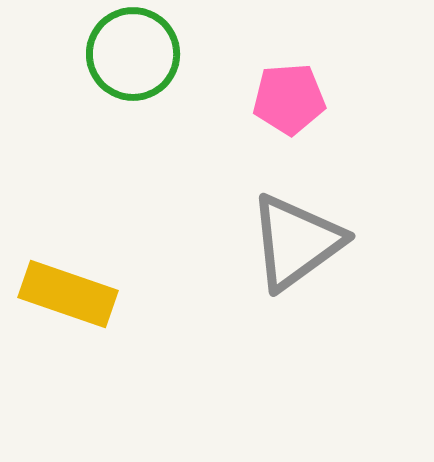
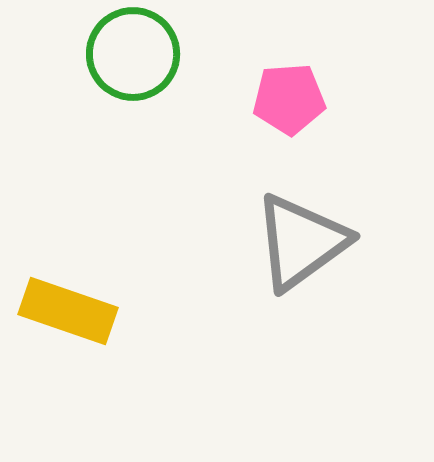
gray triangle: moved 5 px right
yellow rectangle: moved 17 px down
